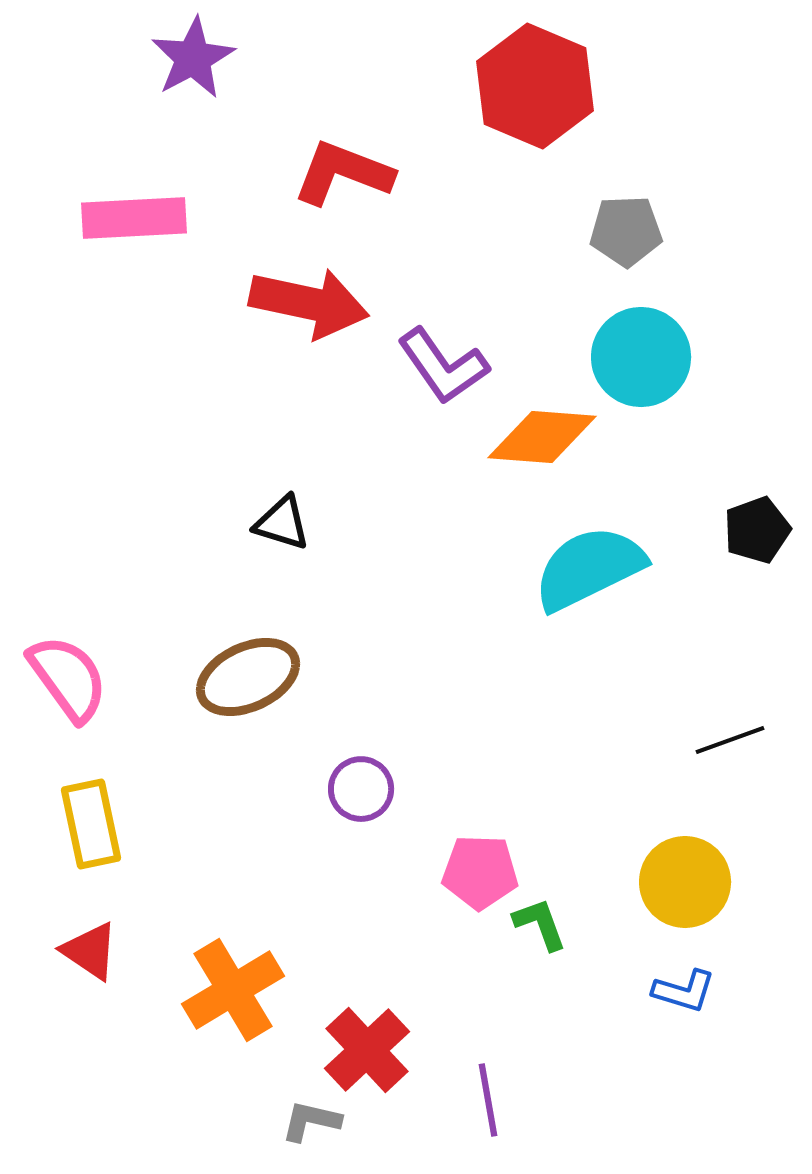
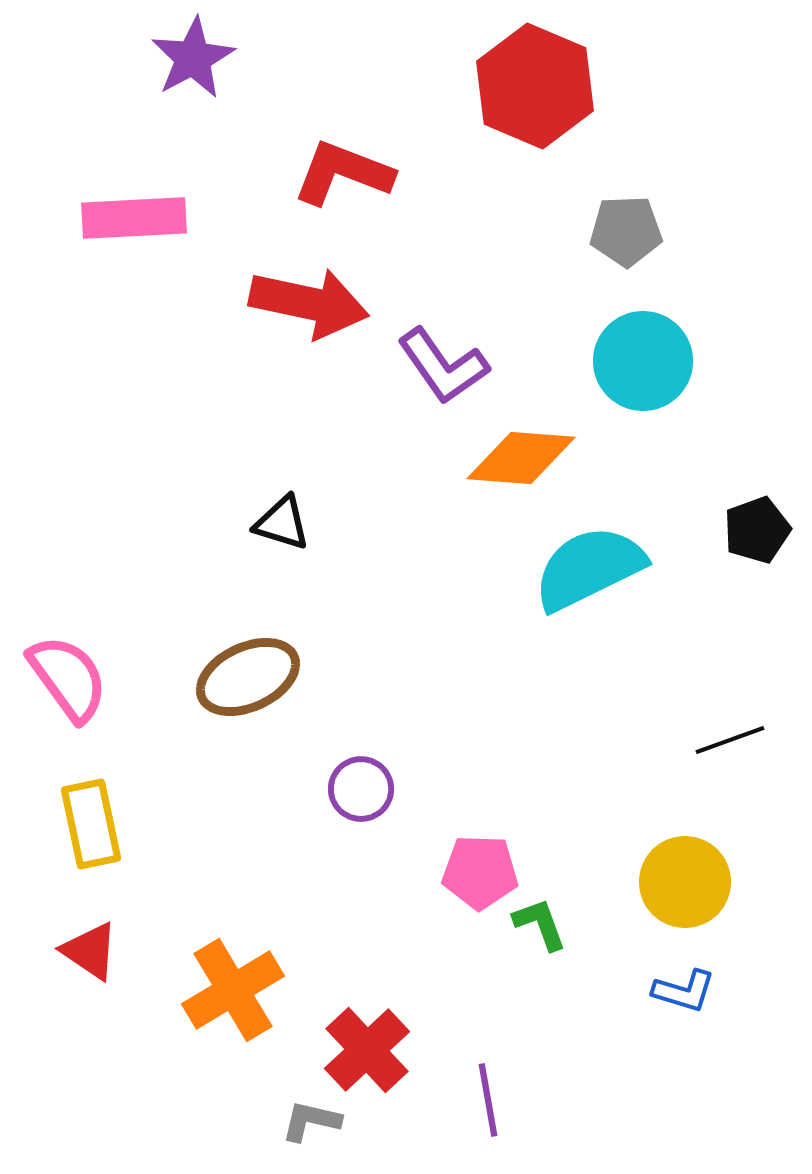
cyan circle: moved 2 px right, 4 px down
orange diamond: moved 21 px left, 21 px down
